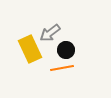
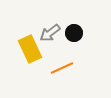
black circle: moved 8 px right, 17 px up
orange line: rotated 15 degrees counterclockwise
